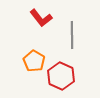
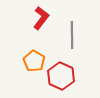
red L-shape: rotated 105 degrees counterclockwise
